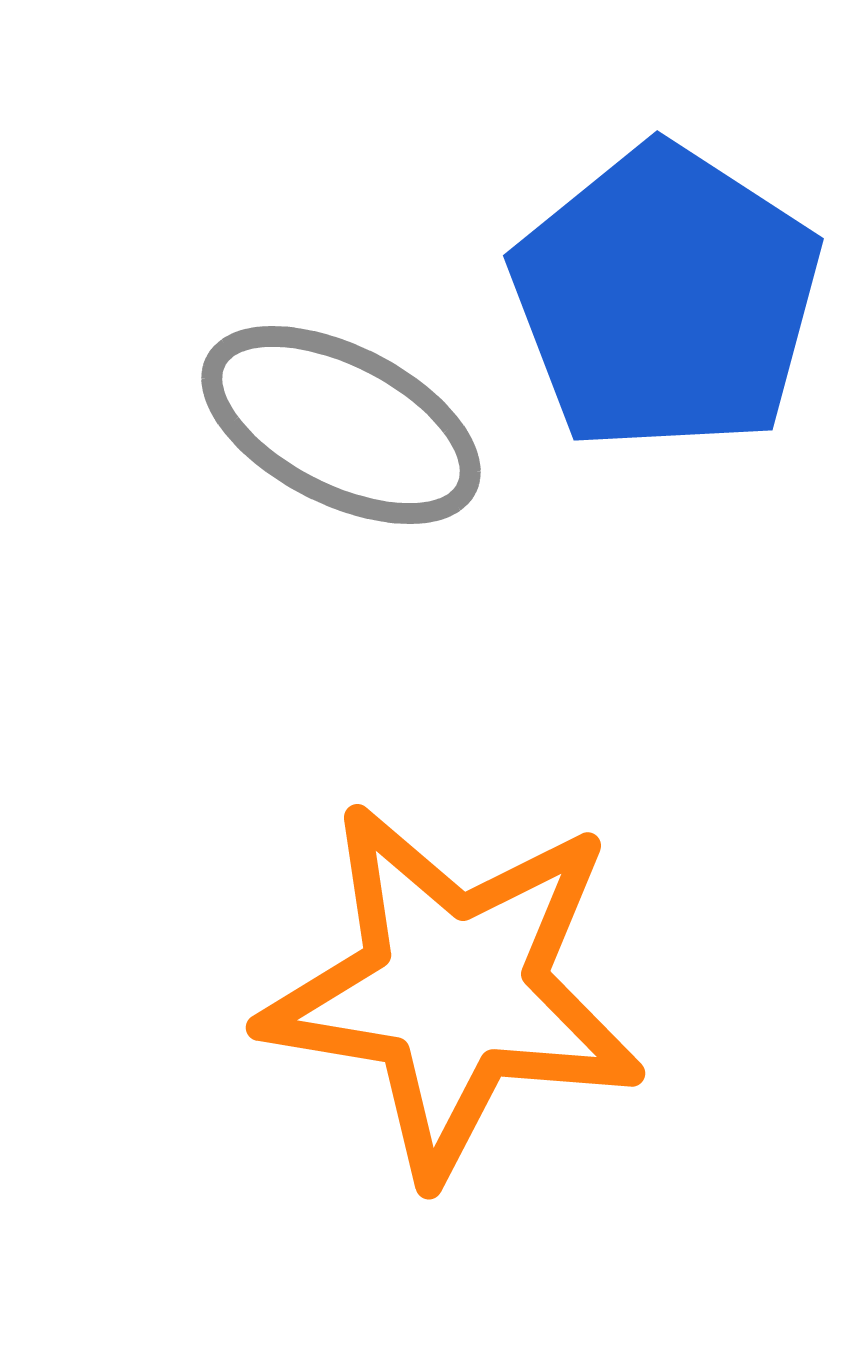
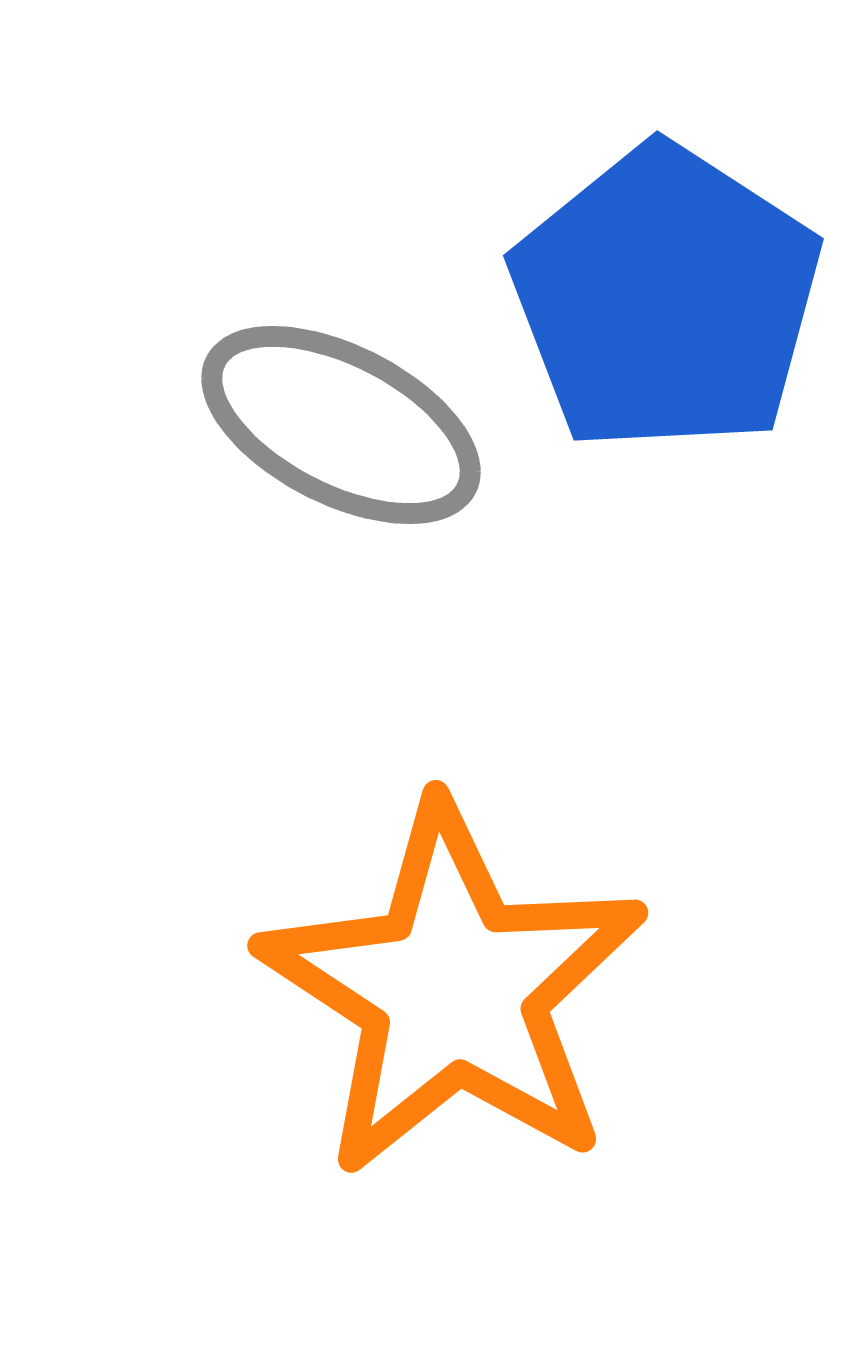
orange star: rotated 24 degrees clockwise
